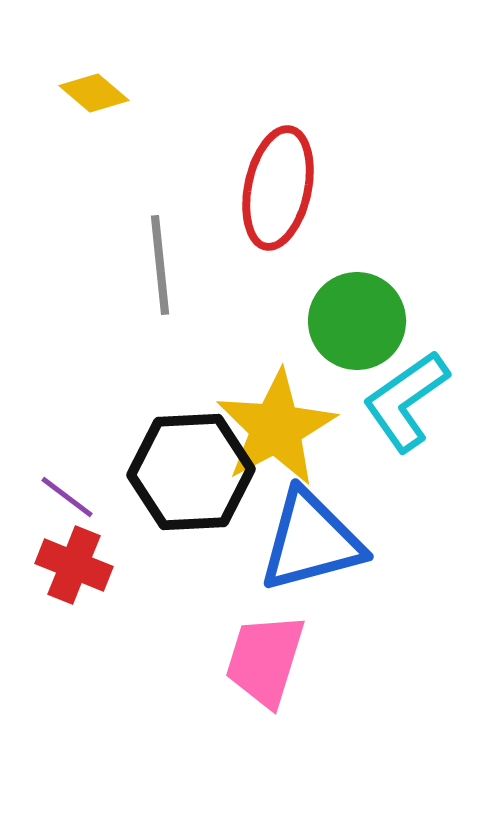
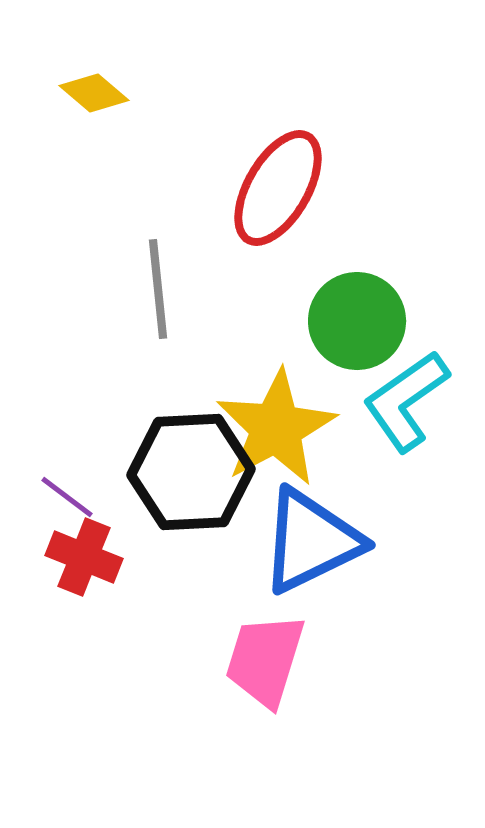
red ellipse: rotated 18 degrees clockwise
gray line: moved 2 px left, 24 px down
blue triangle: rotated 11 degrees counterclockwise
red cross: moved 10 px right, 8 px up
